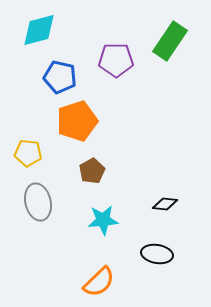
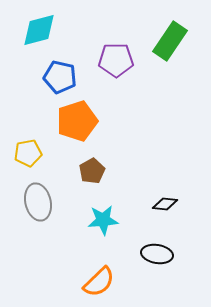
yellow pentagon: rotated 16 degrees counterclockwise
